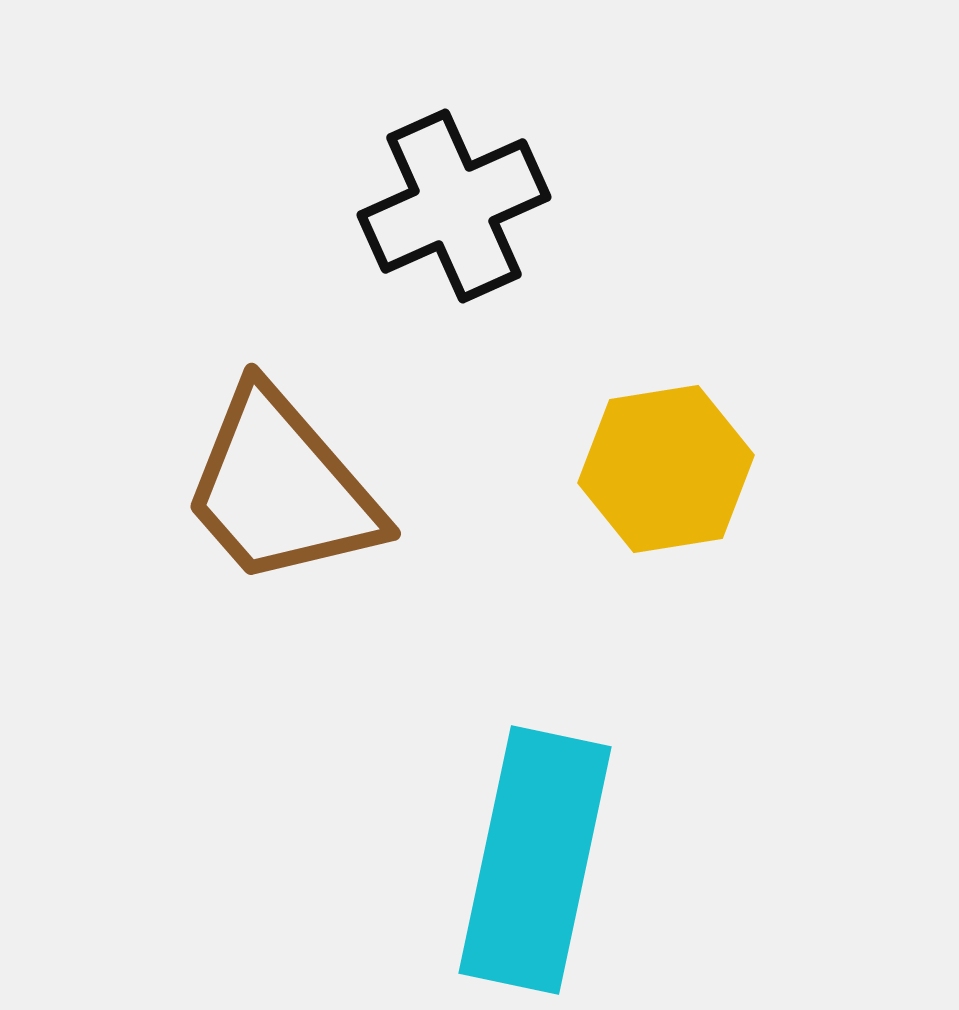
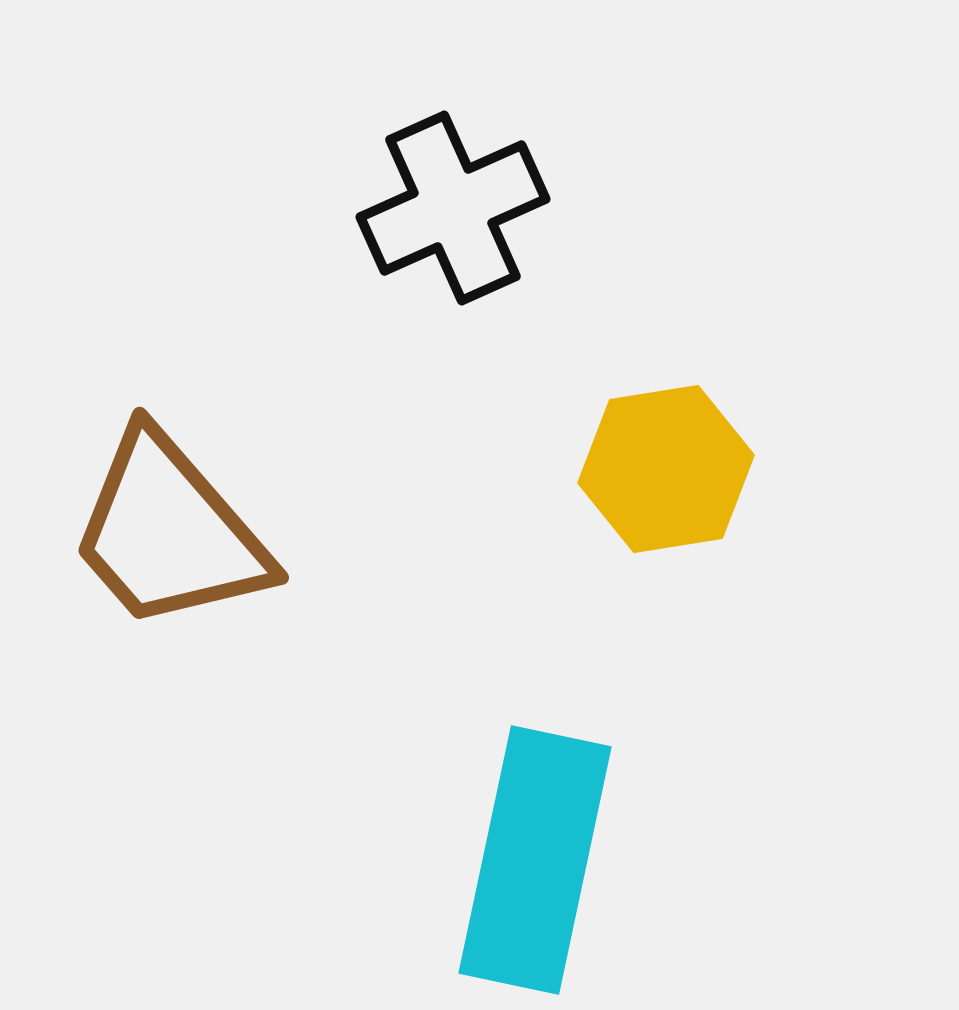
black cross: moved 1 px left, 2 px down
brown trapezoid: moved 112 px left, 44 px down
